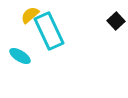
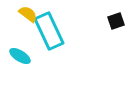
yellow semicircle: moved 2 px left, 1 px up; rotated 78 degrees clockwise
black square: rotated 24 degrees clockwise
